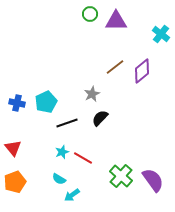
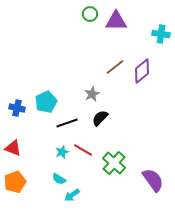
cyan cross: rotated 30 degrees counterclockwise
blue cross: moved 5 px down
red triangle: rotated 30 degrees counterclockwise
red line: moved 8 px up
green cross: moved 7 px left, 13 px up
